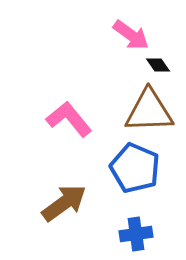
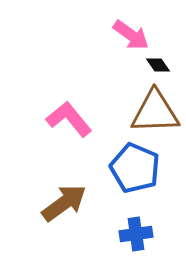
brown triangle: moved 6 px right, 1 px down
